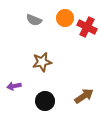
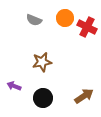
purple arrow: rotated 32 degrees clockwise
black circle: moved 2 px left, 3 px up
